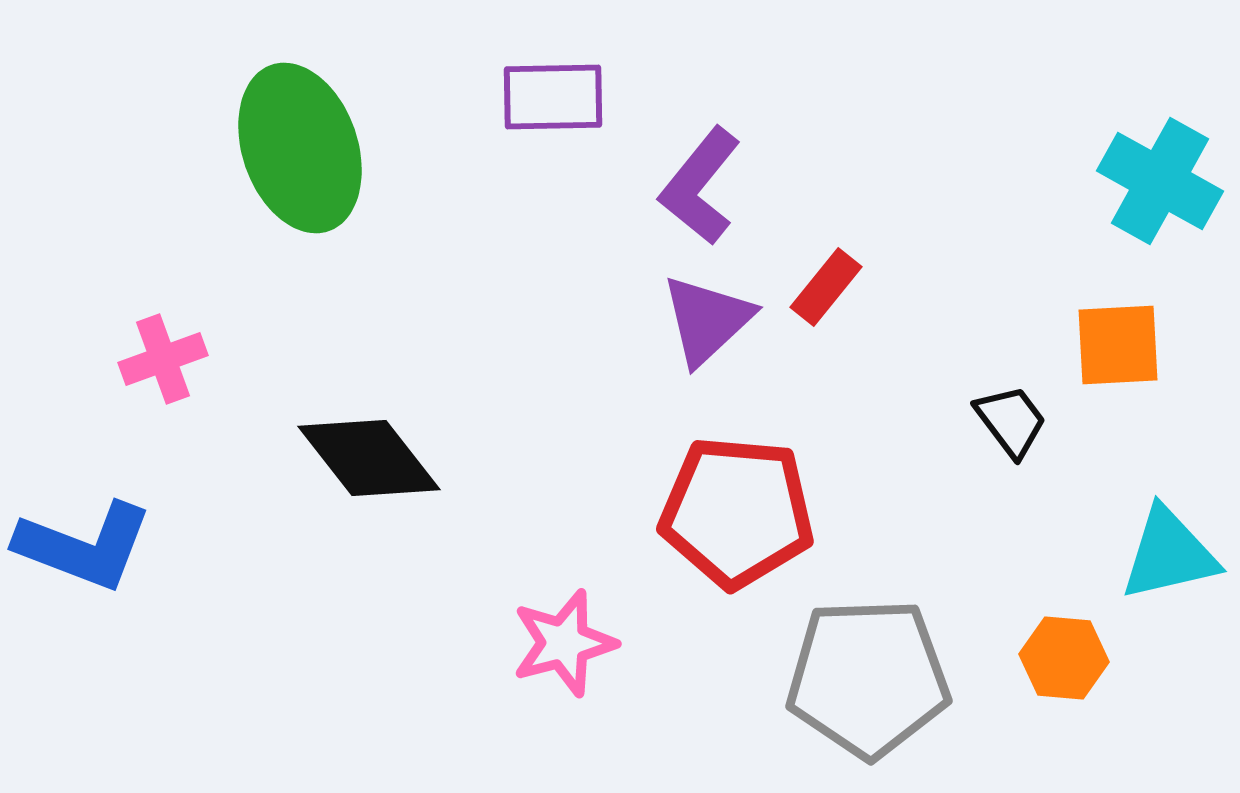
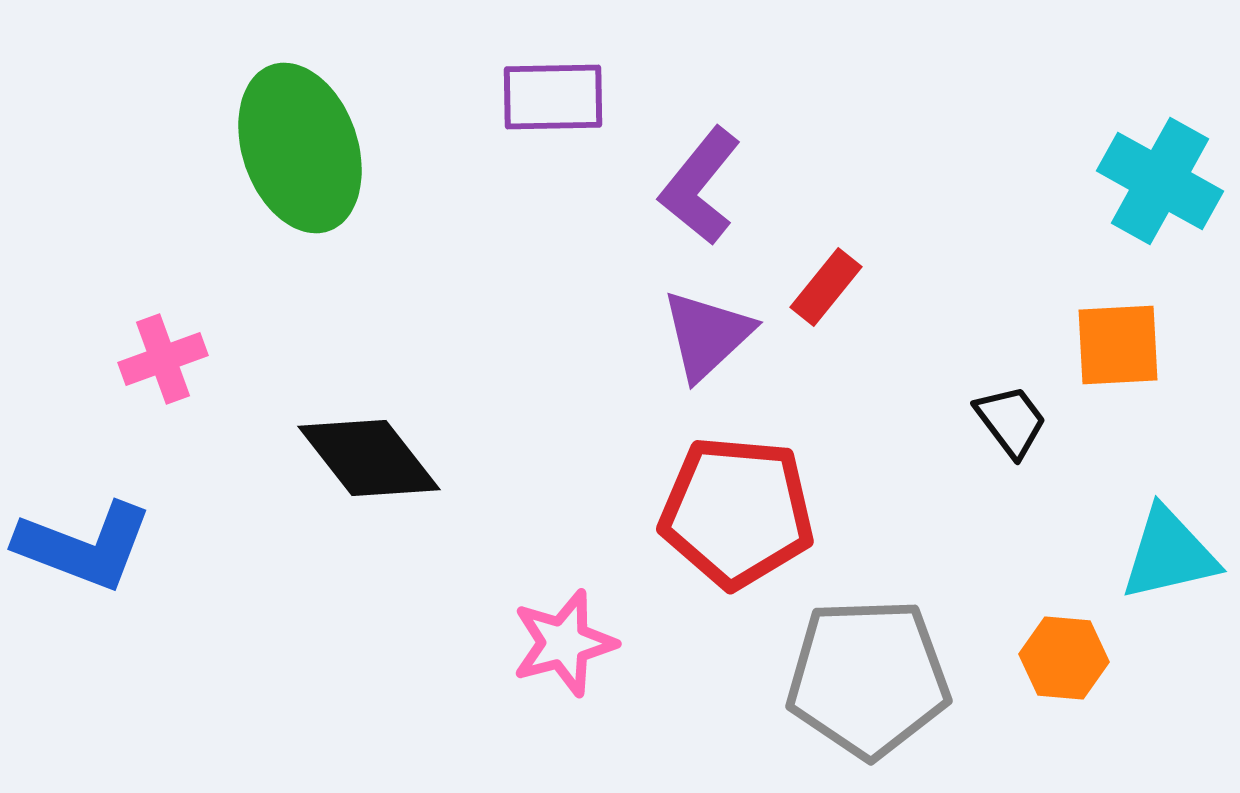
purple triangle: moved 15 px down
